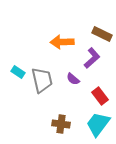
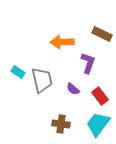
purple L-shape: moved 4 px left, 5 px down; rotated 30 degrees counterclockwise
purple semicircle: moved 10 px down
